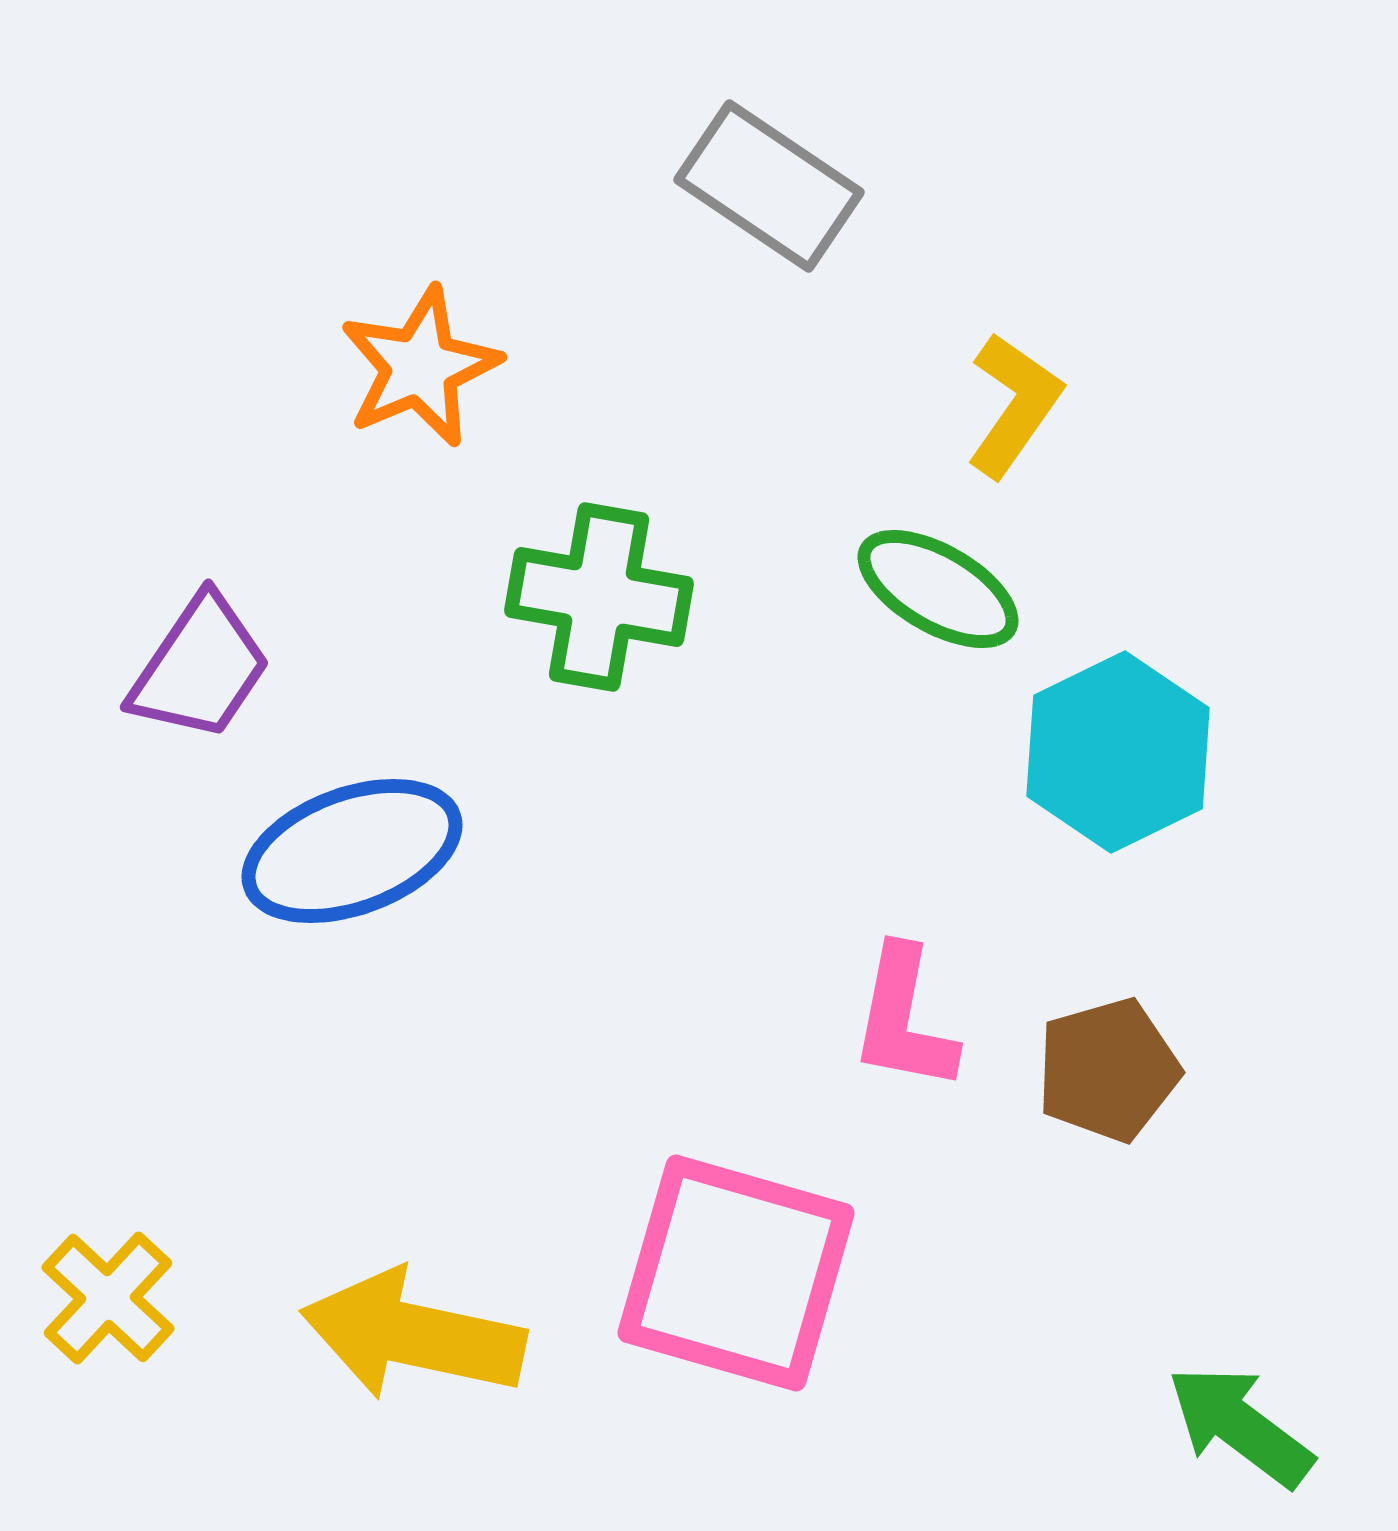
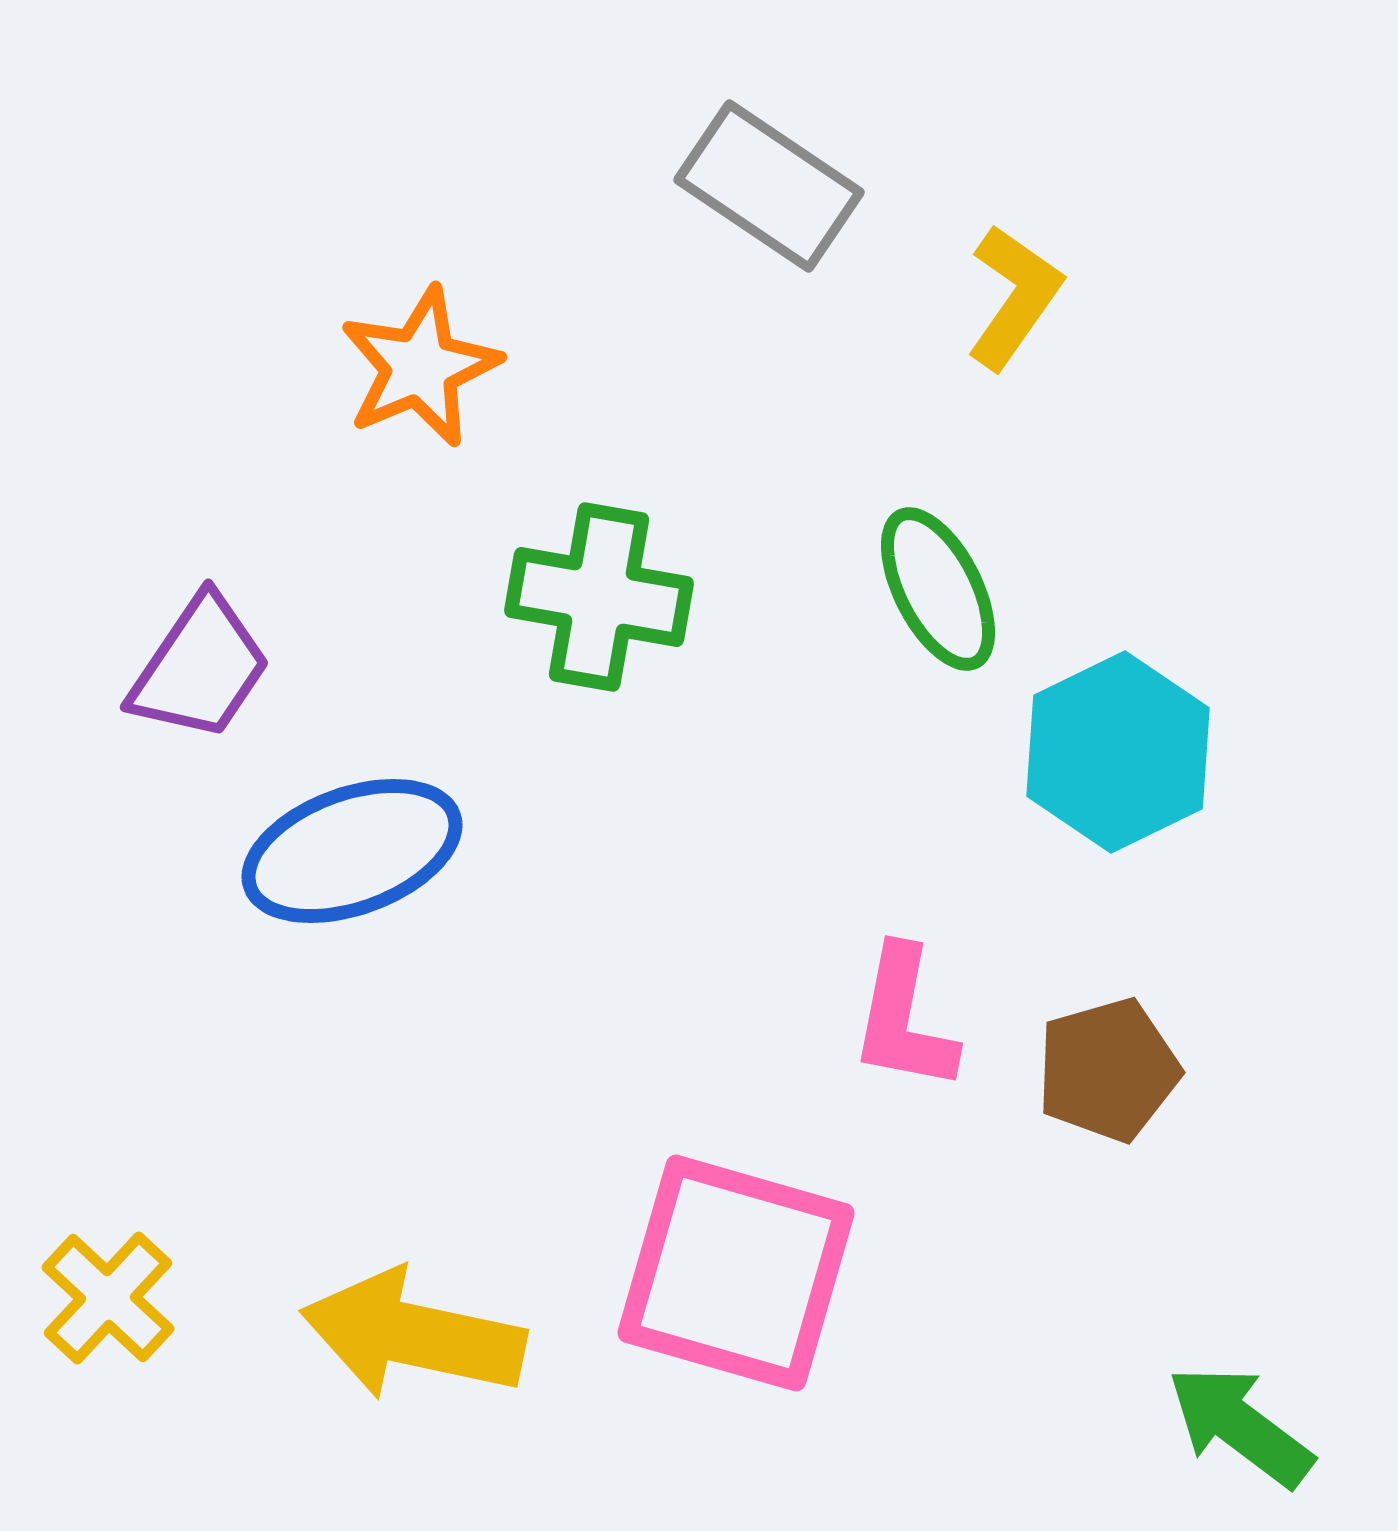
yellow L-shape: moved 108 px up
green ellipse: rotated 33 degrees clockwise
